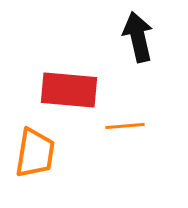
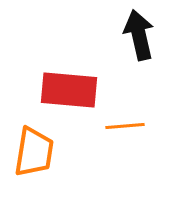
black arrow: moved 1 px right, 2 px up
orange trapezoid: moved 1 px left, 1 px up
